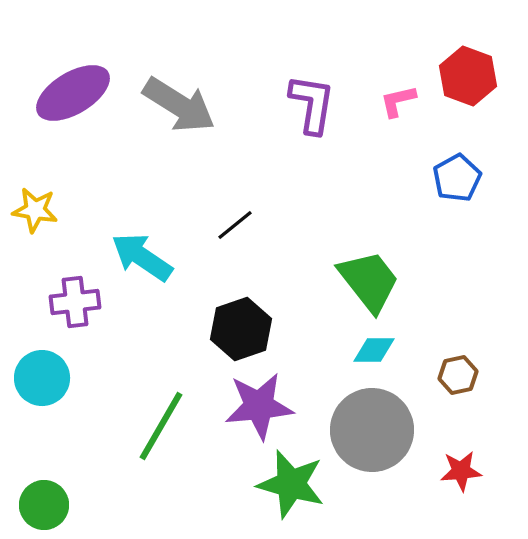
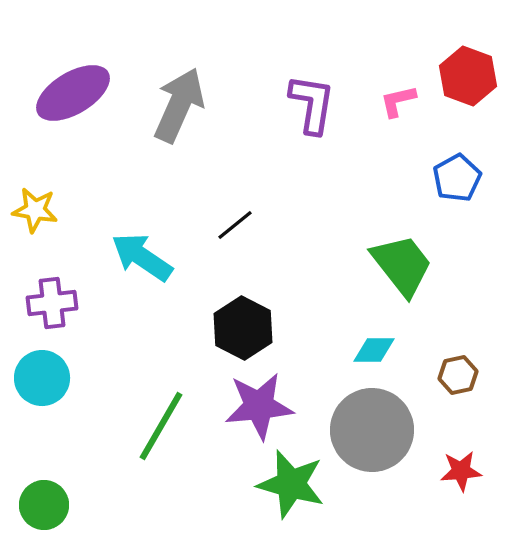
gray arrow: rotated 98 degrees counterclockwise
green trapezoid: moved 33 px right, 16 px up
purple cross: moved 23 px left, 1 px down
black hexagon: moved 2 px right, 1 px up; rotated 14 degrees counterclockwise
